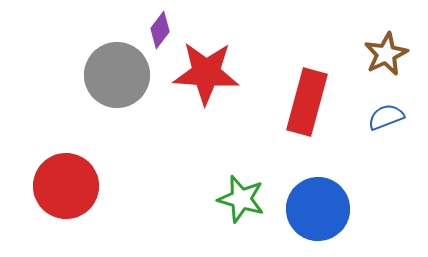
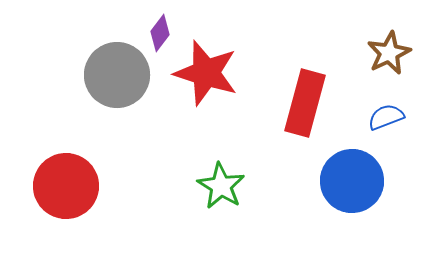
purple diamond: moved 3 px down
brown star: moved 3 px right, 1 px up
red star: rotated 14 degrees clockwise
red rectangle: moved 2 px left, 1 px down
green star: moved 20 px left, 13 px up; rotated 15 degrees clockwise
blue circle: moved 34 px right, 28 px up
